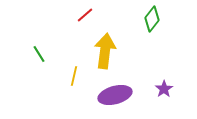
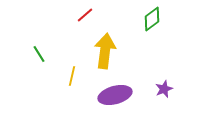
green diamond: rotated 15 degrees clockwise
yellow line: moved 2 px left
purple star: rotated 12 degrees clockwise
